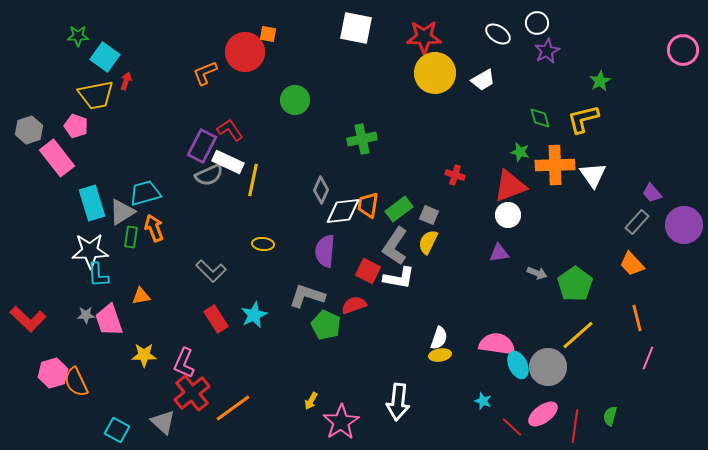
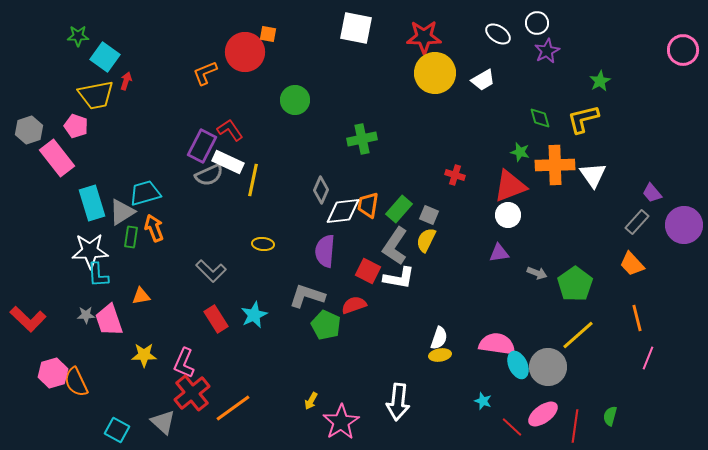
green rectangle at (399, 209): rotated 12 degrees counterclockwise
yellow semicircle at (428, 242): moved 2 px left, 2 px up
